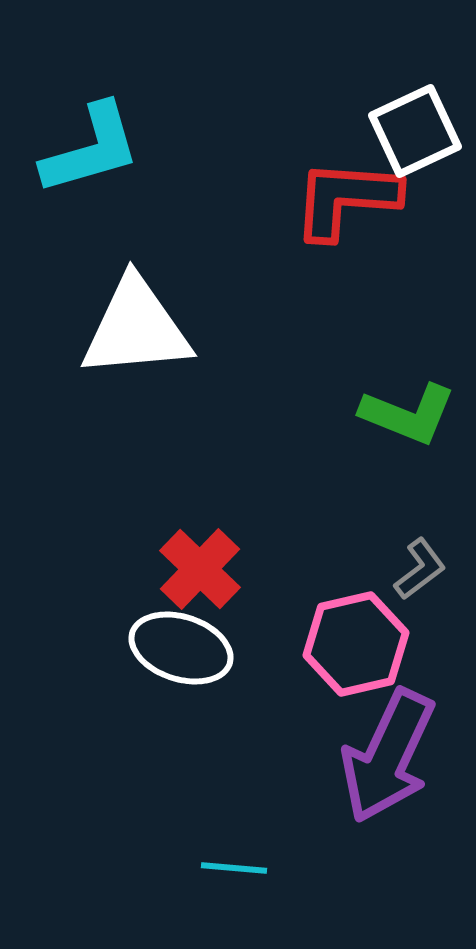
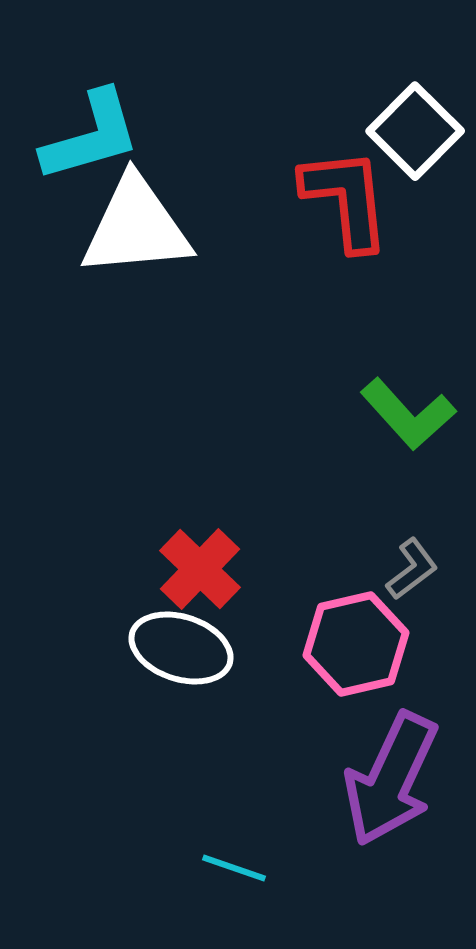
white square: rotated 20 degrees counterclockwise
cyan L-shape: moved 13 px up
red L-shape: rotated 80 degrees clockwise
white triangle: moved 101 px up
green L-shape: rotated 26 degrees clockwise
gray L-shape: moved 8 px left
purple arrow: moved 3 px right, 23 px down
cyan line: rotated 14 degrees clockwise
